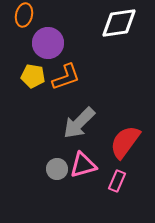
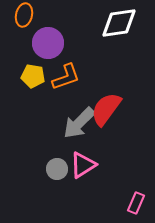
red semicircle: moved 19 px left, 33 px up
pink triangle: rotated 16 degrees counterclockwise
pink rectangle: moved 19 px right, 22 px down
